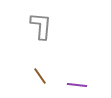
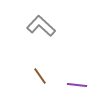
gray L-shape: rotated 52 degrees counterclockwise
